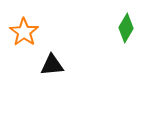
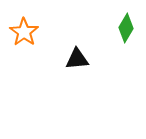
black triangle: moved 25 px right, 6 px up
